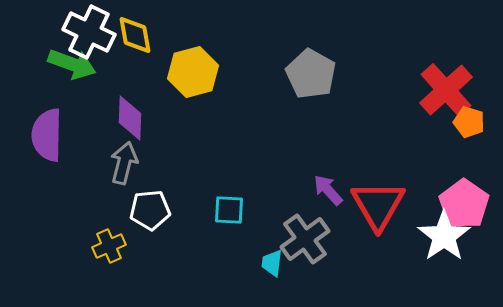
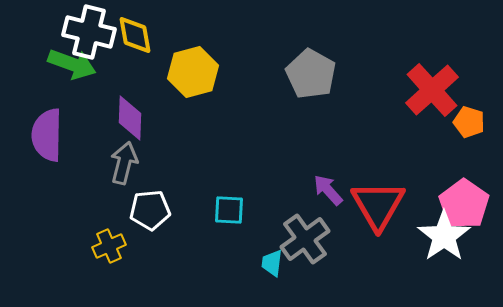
white cross: rotated 12 degrees counterclockwise
red cross: moved 14 px left
